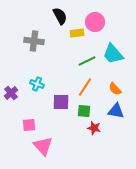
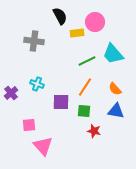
red star: moved 3 px down
